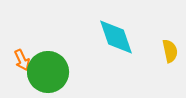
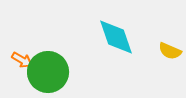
yellow semicircle: rotated 125 degrees clockwise
orange arrow: rotated 35 degrees counterclockwise
